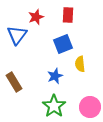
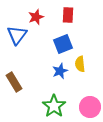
blue star: moved 5 px right, 5 px up
